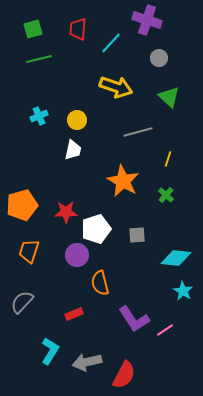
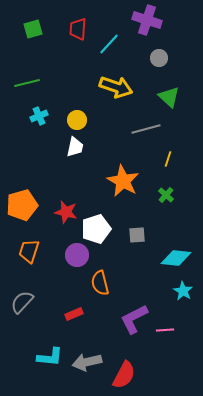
cyan line: moved 2 px left, 1 px down
green line: moved 12 px left, 24 px down
gray line: moved 8 px right, 3 px up
white trapezoid: moved 2 px right, 3 px up
red star: rotated 15 degrees clockwise
purple L-shape: rotated 96 degrees clockwise
pink line: rotated 30 degrees clockwise
cyan L-shape: moved 6 px down; rotated 64 degrees clockwise
